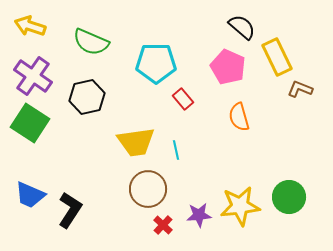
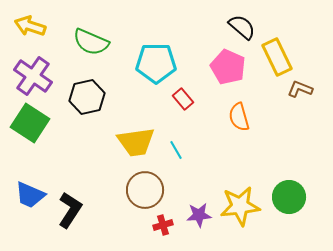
cyan line: rotated 18 degrees counterclockwise
brown circle: moved 3 px left, 1 px down
red cross: rotated 30 degrees clockwise
